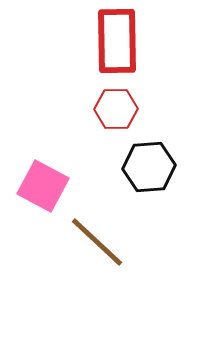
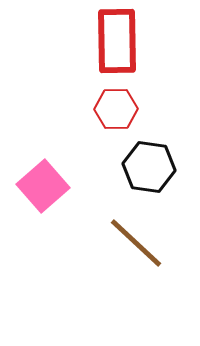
black hexagon: rotated 12 degrees clockwise
pink square: rotated 21 degrees clockwise
brown line: moved 39 px right, 1 px down
